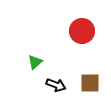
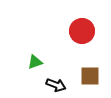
green triangle: rotated 21 degrees clockwise
brown square: moved 7 px up
